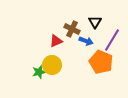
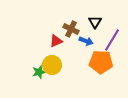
brown cross: moved 1 px left
orange pentagon: rotated 20 degrees counterclockwise
